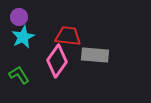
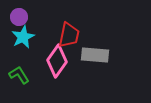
red trapezoid: moved 1 px right, 1 px up; rotated 96 degrees clockwise
